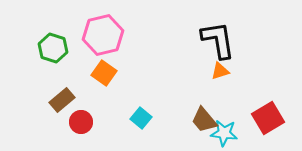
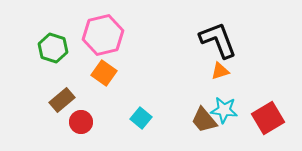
black L-shape: rotated 12 degrees counterclockwise
cyan star: moved 23 px up
